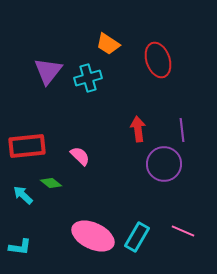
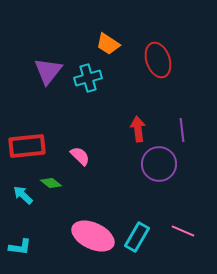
purple circle: moved 5 px left
